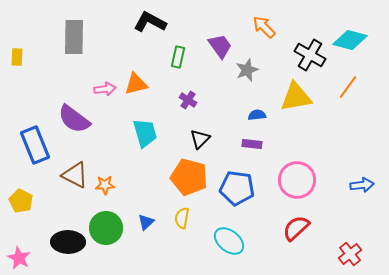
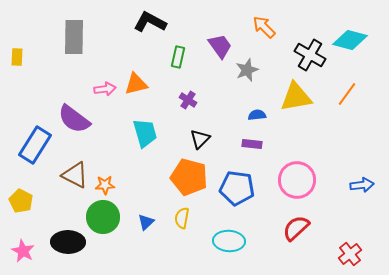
orange line: moved 1 px left, 7 px down
blue rectangle: rotated 54 degrees clockwise
green circle: moved 3 px left, 11 px up
cyan ellipse: rotated 36 degrees counterclockwise
pink star: moved 4 px right, 7 px up
